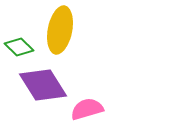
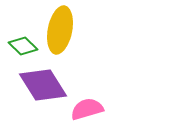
green diamond: moved 4 px right, 1 px up
